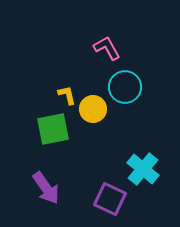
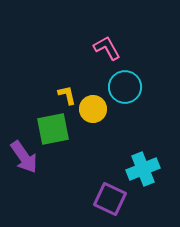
cyan cross: rotated 28 degrees clockwise
purple arrow: moved 22 px left, 31 px up
